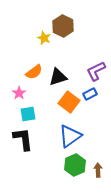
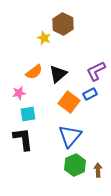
brown hexagon: moved 2 px up
black triangle: moved 3 px up; rotated 24 degrees counterclockwise
pink star: rotated 24 degrees clockwise
blue triangle: rotated 15 degrees counterclockwise
